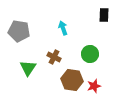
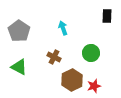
black rectangle: moved 3 px right, 1 px down
gray pentagon: rotated 25 degrees clockwise
green circle: moved 1 px right, 1 px up
green triangle: moved 9 px left, 1 px up; rotated 36 degrees counterclockwise
brown hexagon: rotated 25 degrees clockwise
